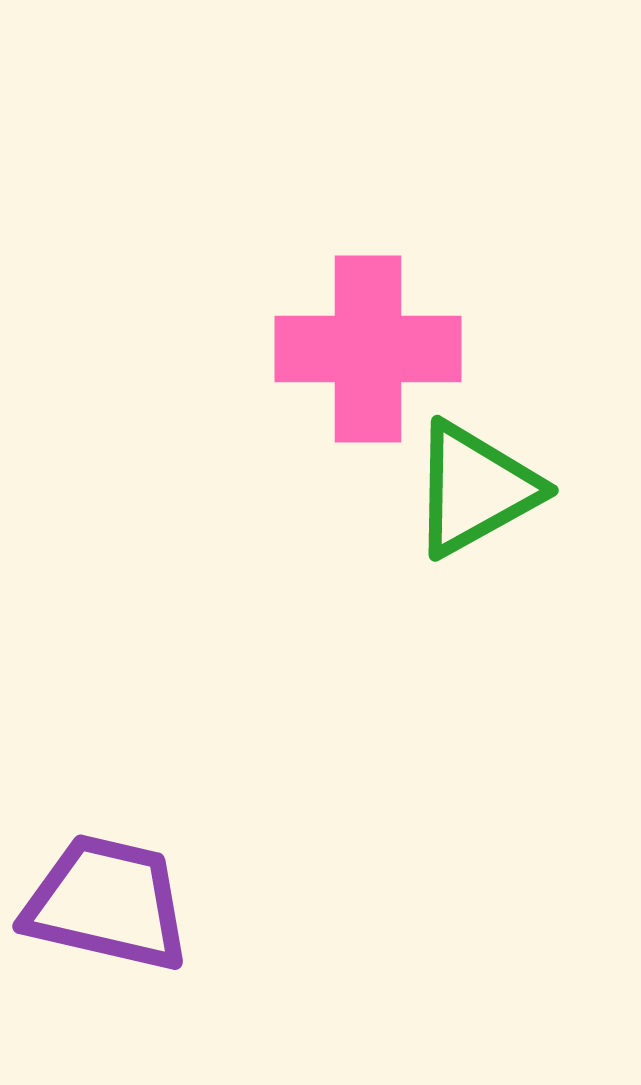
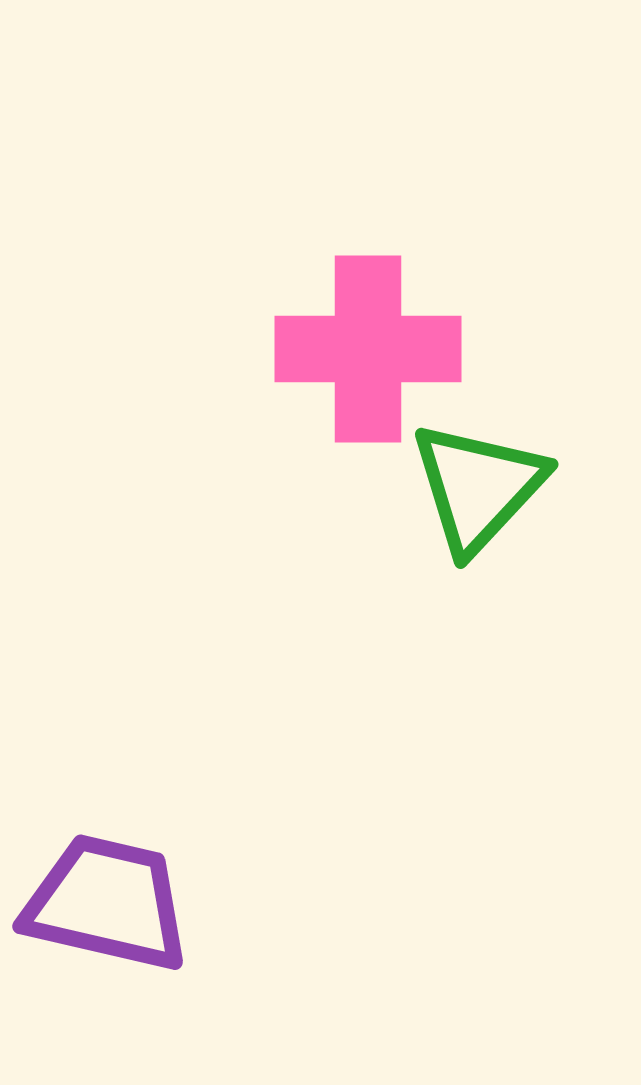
green triangle: moved 3 px right, 2 px up; rotated 18 degrees counterclockwise
